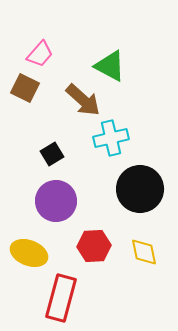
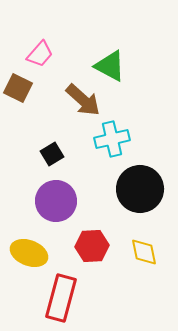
brown square: moved 7 px left
cyan cross: moved 1 px right, 1 px down
red hexagon: moved 2 px left
